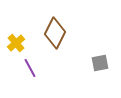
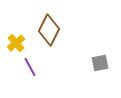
brown diamond: moved 6 px left, 3 px up
purple line: moved 1 px up
